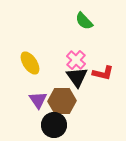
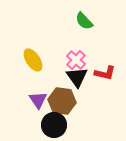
yellow ellipse: moved 3 px right, 3 px up
red L-shape: moved 2 px right
brown hexagon: rotated 8 degrees clockwise
